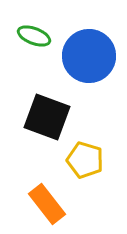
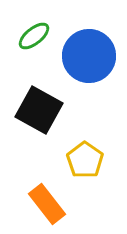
green ellipse: rotated 60 degrees counterclockwise
black square: moved 8 px left, 7 px up; rotated 9 degrees clockwise
yellow pentagon: rotated 18 degrees clockwise
